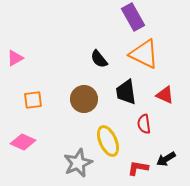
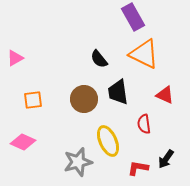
black trapezoid: moved 8 px left
black arrow: rotated 24 degrees counterclockwise
gray star: moved 1 px up; rotated 8 degrees clockwise
